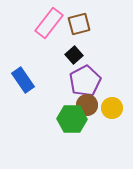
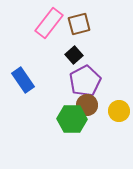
yellow circle: moved 7 px right, 3 px down
